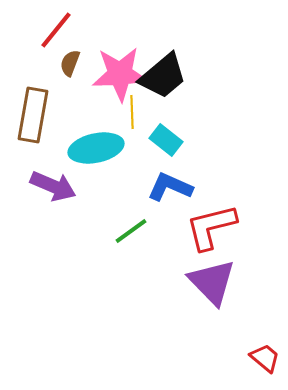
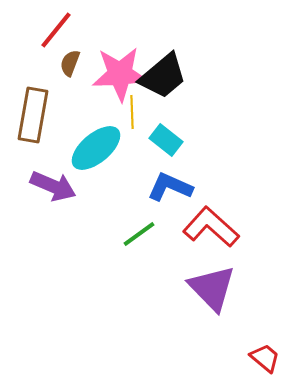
cyan ellipse: rotated 28 degrees counterclockwise
red L-shape: rotated 56 degrees clockwise
green line: moved 8 px right, 3 px down
purple triangle: moved 6 px down
